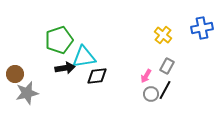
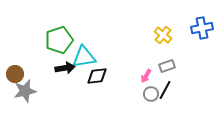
gray rectangle: rotated 42 degrees clockwise
gray star: moved 2 px left, 2 px up
